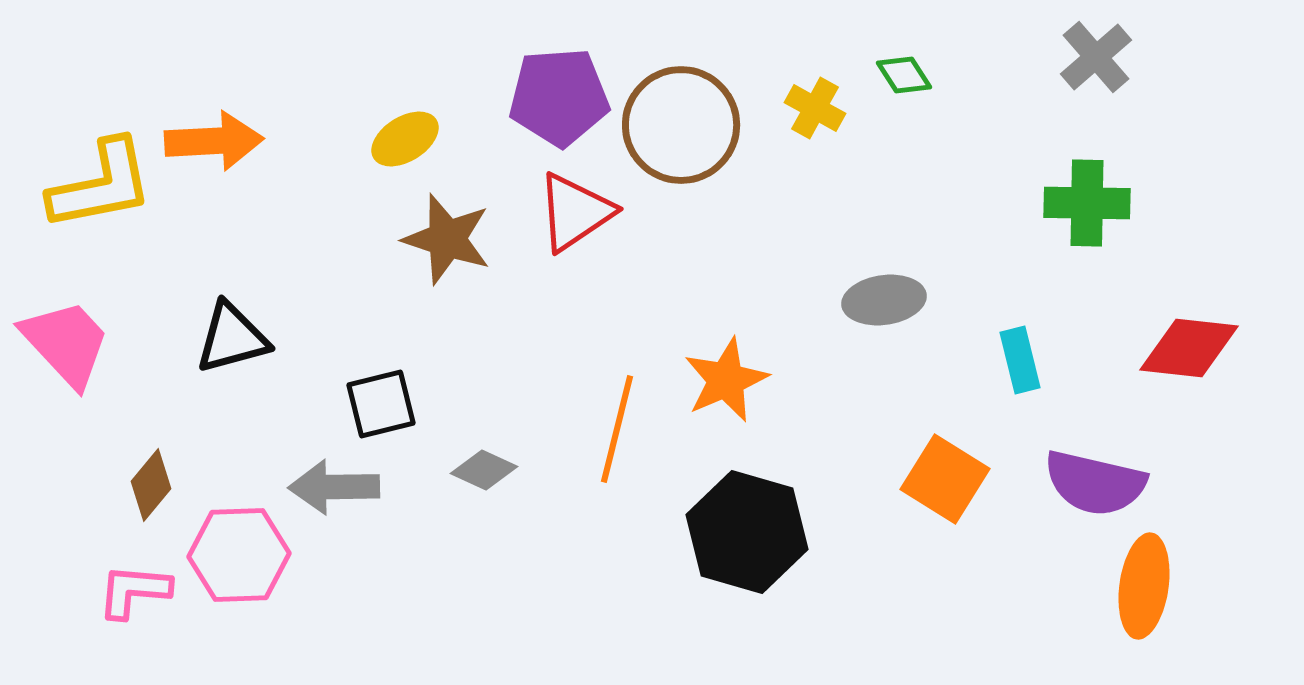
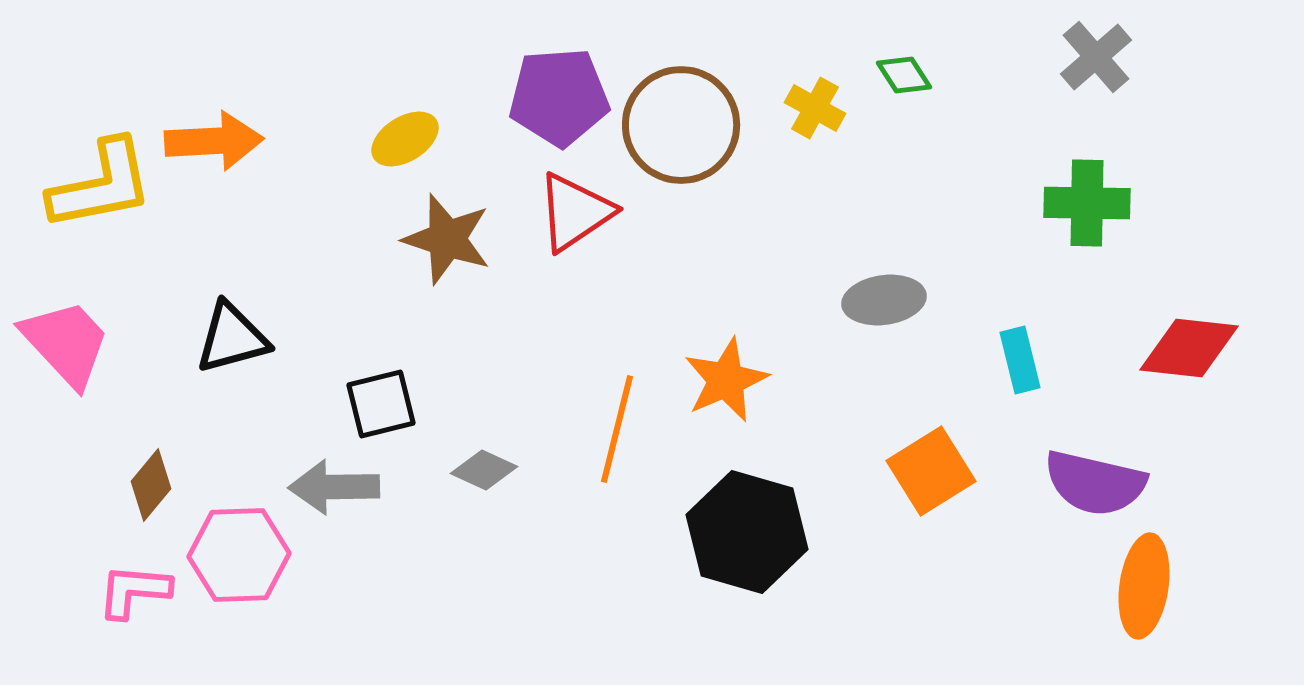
orange square: moved 14 px left, 8 px up; rotated 26 degrees clockwise
